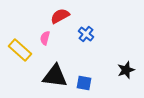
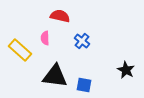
red semicircle: rotated 42 degrees clockwise
blue cross: moved 4 px left, 7 px down
pink semicircle: rotated 16 degrees counterclockwise
black star: rotated 24 degrees counterclockwise
blue square: moved 2 px down
